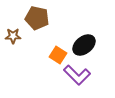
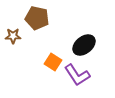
orange square: moved 5 px left, 7 px down
purple L-shape: rotated 12 degrees clockwise
